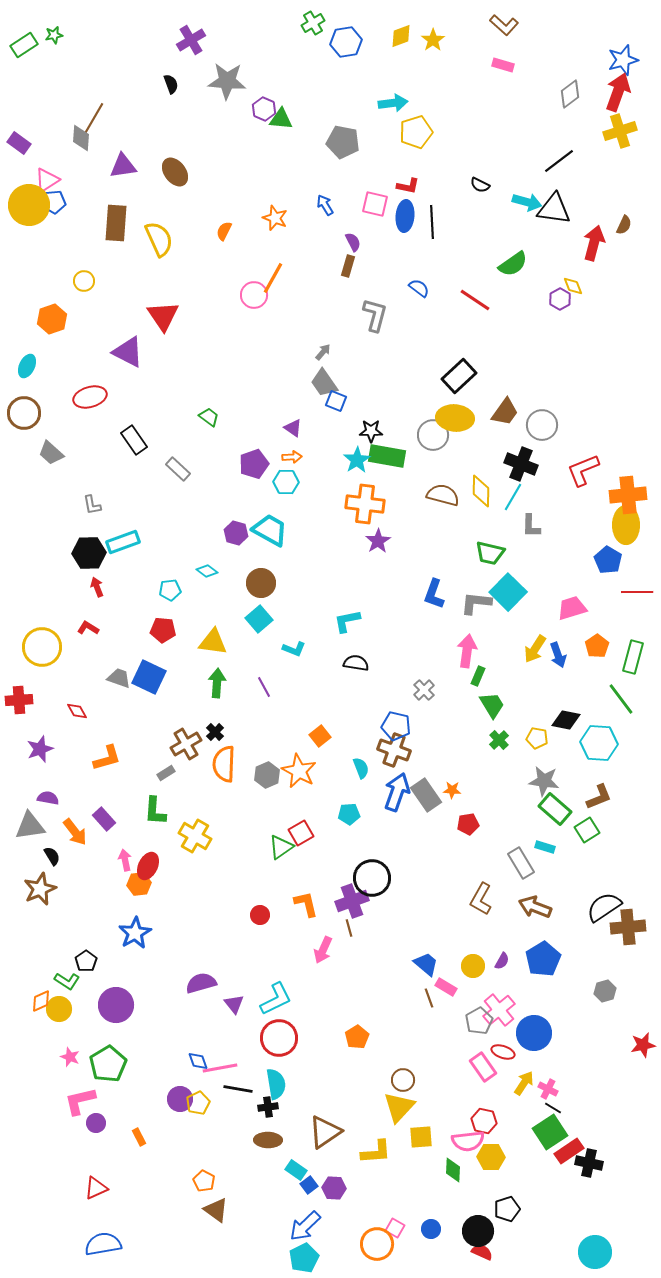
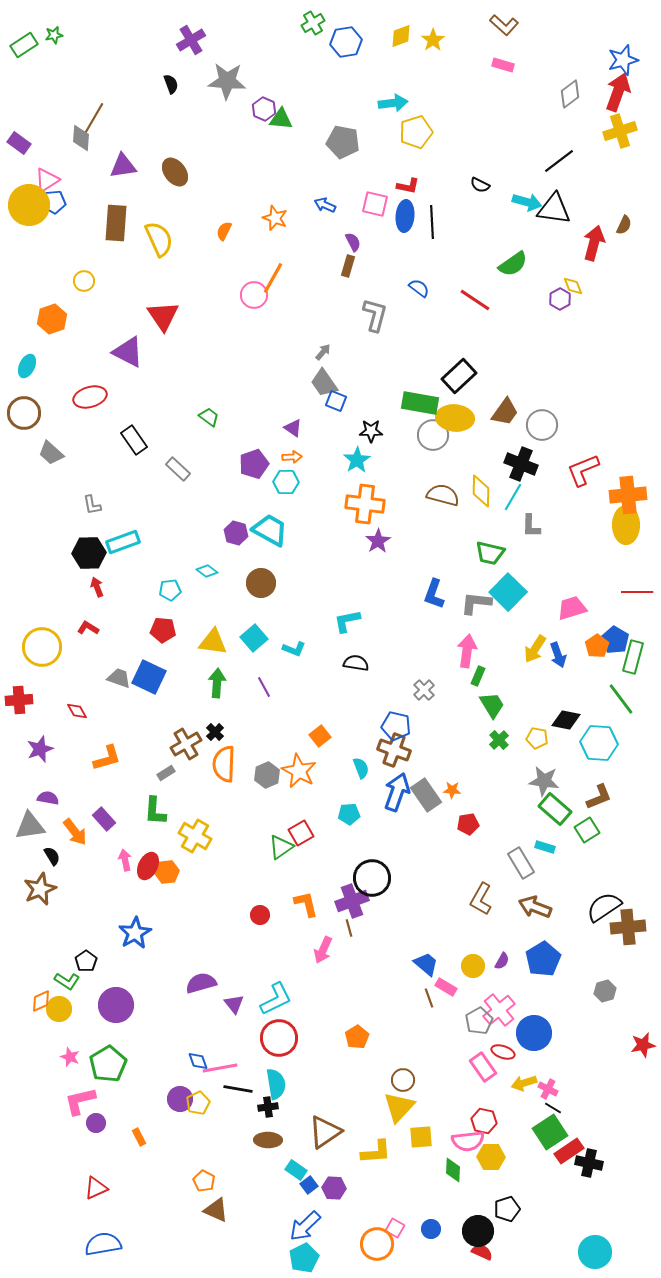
blue arrow at (325, 205): rotated 35 degrees counterclockwise
green rectangle at (387, 456): moved 33 px right, 53 px up
blue pentagon at (608, 560): moved 7 px right, 80 px down
cyan square at (259, 619): moved 5 px left, 19 px down
orange hexagon at (139, 884): moved 28 px right, 12 px up
yellow arrow at (524, 1083): rotated 140 degrees counterclockwise
brown triangle at (216, 1210): rotated 12 degrees counterclockwise
